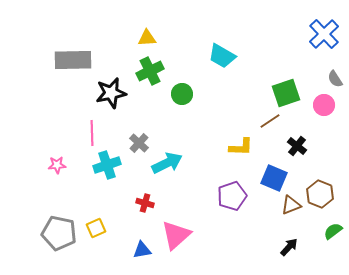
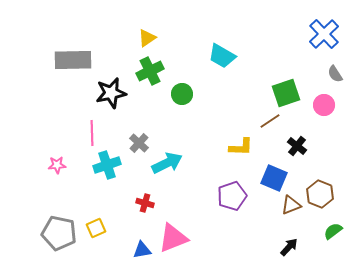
yellow triangle: rotated 30 degrees counterclockwise
gray semicircle: moved 5 px up
pink triangle: moved 3 px left, 3 px down; rotated 20 degrees clockwise
